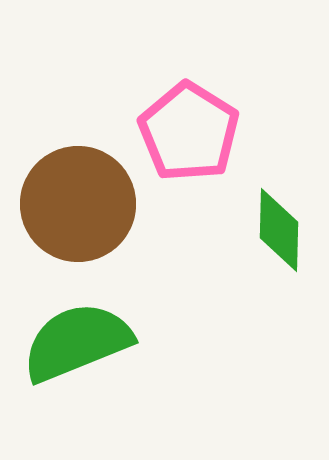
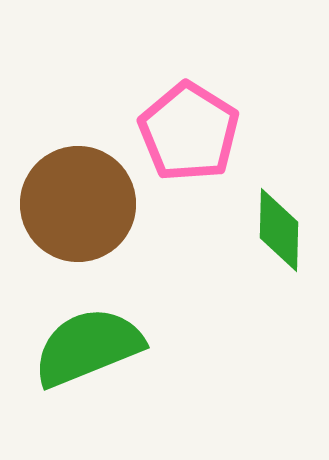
green semicircle: moved 11 px right, 5 px down
